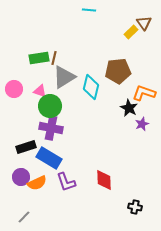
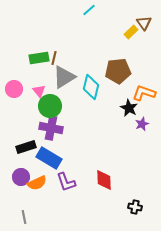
cyan line: rotated 48 degrees counterclockwise
pink triangle: moved 1 px left; rotated 32 degrees clockwise
gray line: rotated 56 degrees counterclockwise
